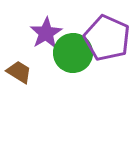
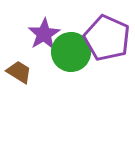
purple star: moved 2 px left, 1 px down
green circle: moved 2 px left, 1 px up
